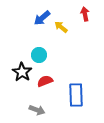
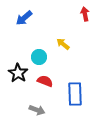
blue arrow: moved 18 px left
yellow arrow: moved 2 px right, 17 px down
cyan circle: moved 2 px down
black star: moved 4 px left, 1 px down
red semicircle: rotated 42 degrees clockwise
blue rectangle: moved 1 px left, 1 px up
